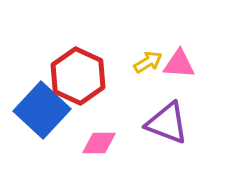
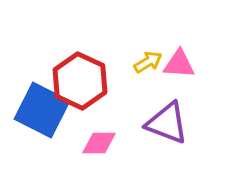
red hexagon: moved 2 px right, 5 px down
blue square: rotated 16 degrees counterclockwise
